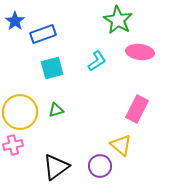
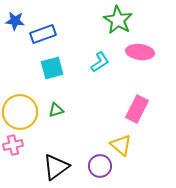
blue star: rotated 30 degrees counterclockwise
cyan L-shape: moved 3 px right, 1 px down
